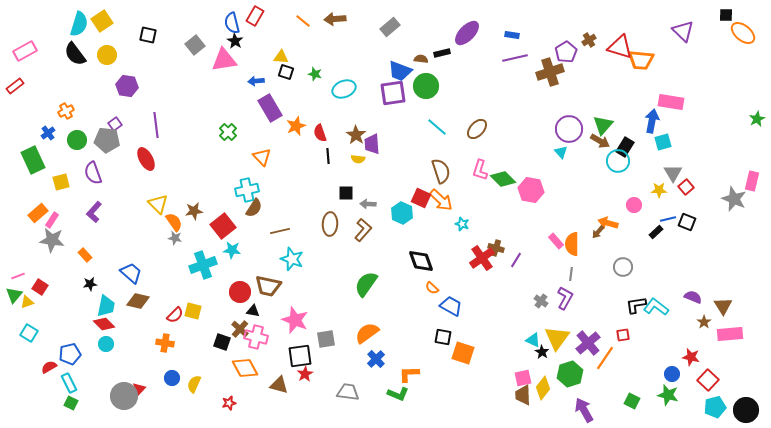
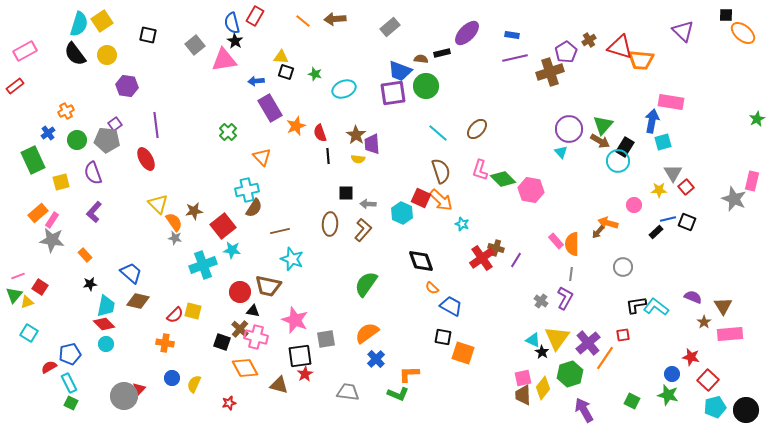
cyan line at (437, 127): moved 1 px right, 6 px down
